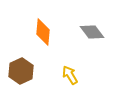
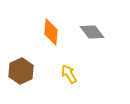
orange diamond: moved 8 px right
yellow arrow: moved 1 px left, 1 px up
